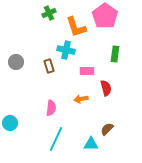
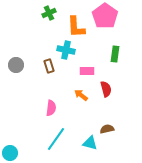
orange L-shape: rotated 15 degrees clockwise
gray circle: moved 3 px down
red semicircle: moved 1 px down
orange arrow: moved 4 px up; rotated 48 degrees clockwise
cyan circle: moved 30 px down
brown semicircle: rotated 32 degrees clockwise
cyan line: rotated 10 degrees clockwise
cyan triangle: moved 1 px left, 1 px up; rotated 14 degrees clockwise
